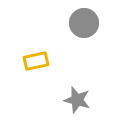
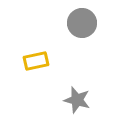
gray circle: moved 2 px left
